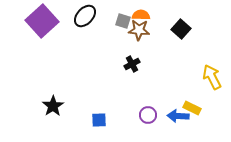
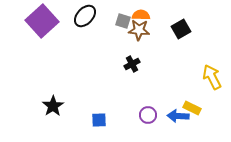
black square: rotated 18 degrees clockwise
